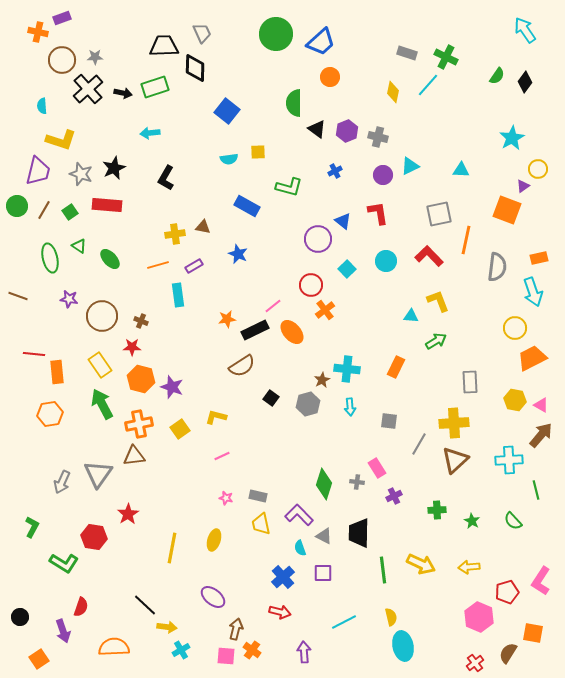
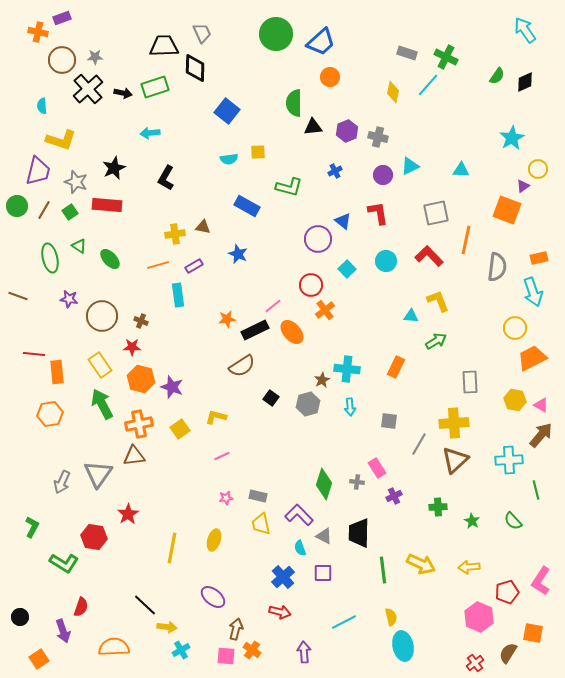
black diamond at (525, 82): rotated 30 degrees clockwise
black triangle at (317, 129): moved 4 px left, 2 px up; rotated 42 degrees counterclockwise
gray star at (81, 174): moved 5 px left, 8 px down
gray square at (439, 214): moved 3 px left, 1 px up
pink star at (226, 498): rotated 24 degrees counterclockwise
green cross at (437, 510): moved 1 px right, 3 px up
